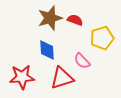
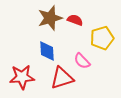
blue diamond: moved 1 px down
